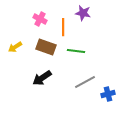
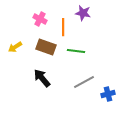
black arrow: rotated 84 degrees clockwise
gray line: moved 1 px left
